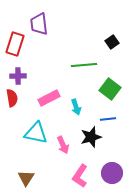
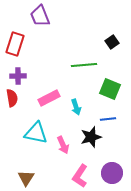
purple trapezoid: moved 1 px right, 8 px up; rotated 15 degrees counterclockwise
green square: rotated 15 degrees counterclockwise
